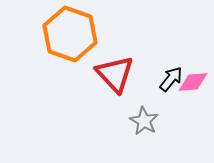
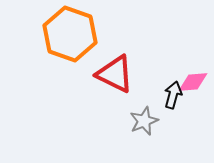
red triangle: rotated 21 degrees counterclockwise
black arrow: moved 2 px right, 16 px down; rotated 24 degrees counterclockwise
gray star: rotated 20 degrees clockwise
